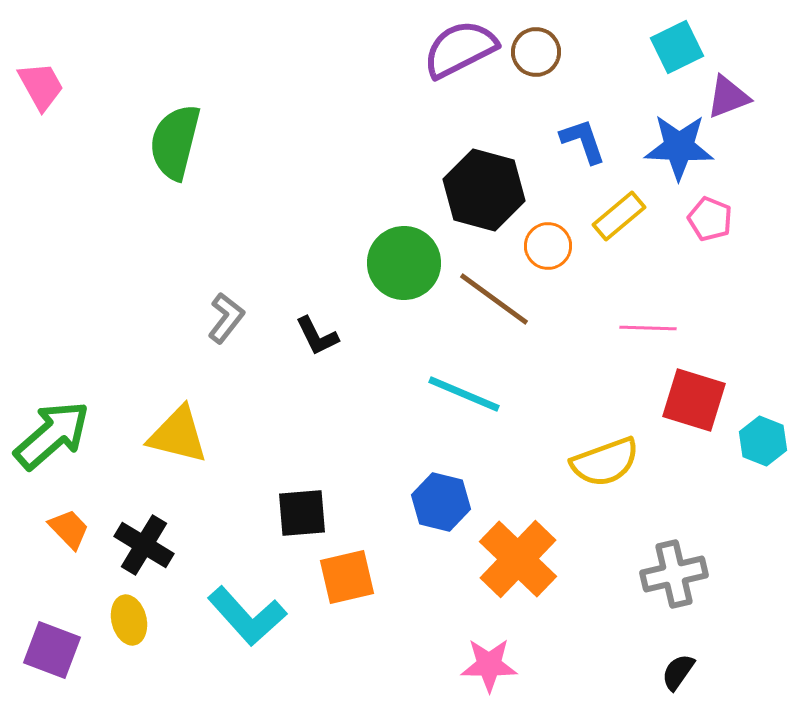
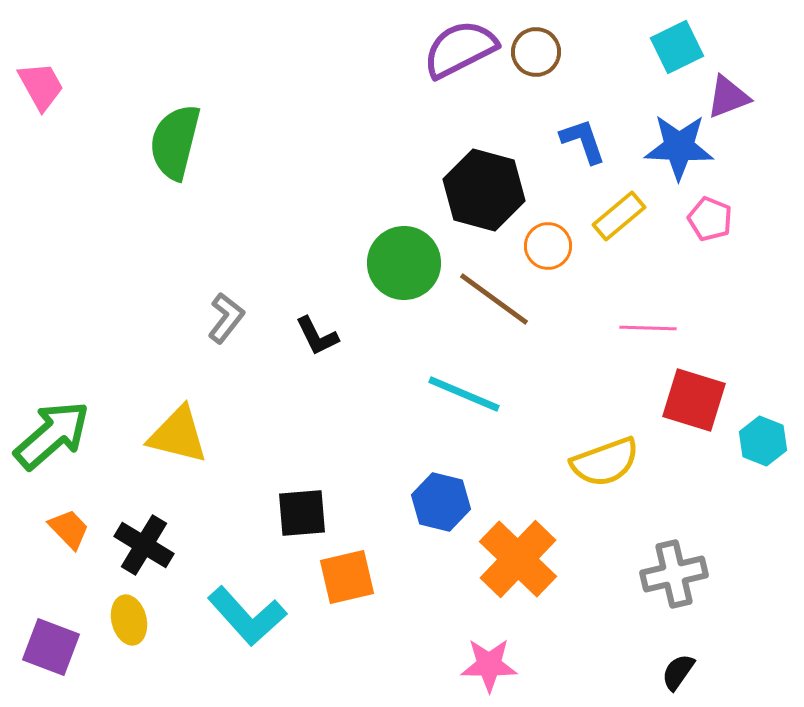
purple square: moved 1 px left, 3 px up
